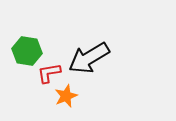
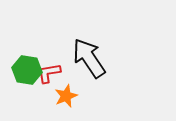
green hexagon: moved 19 px down
black arrow: rotated 87 degrees clockwise
